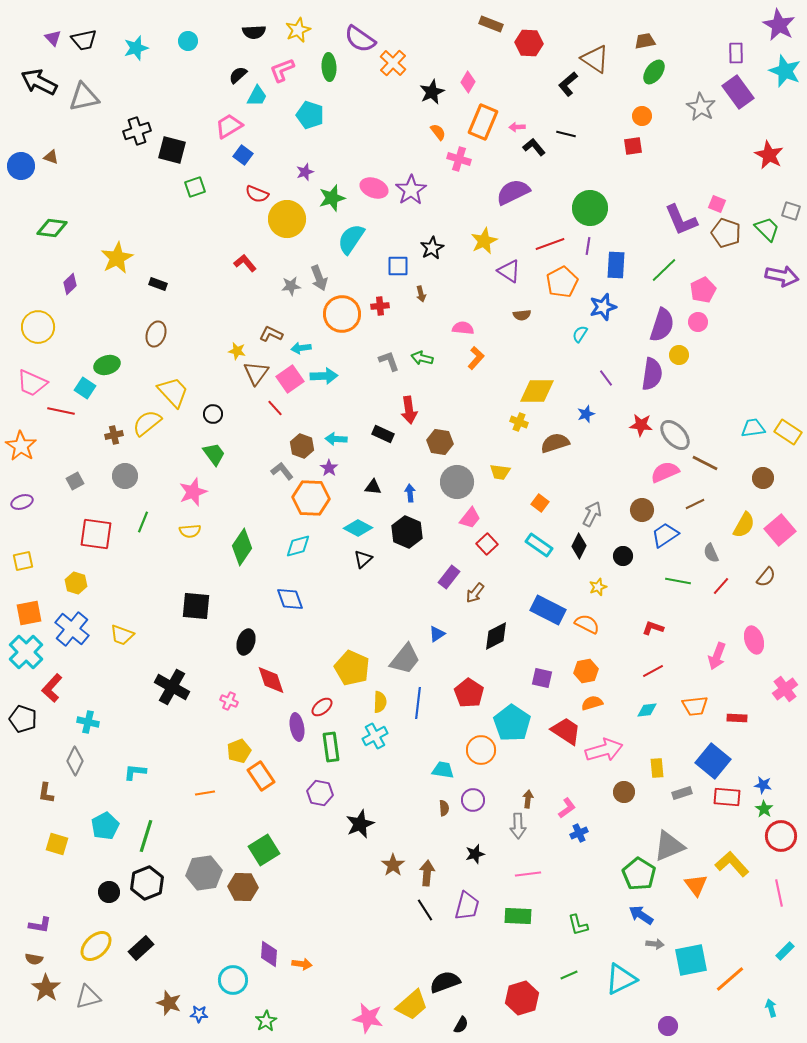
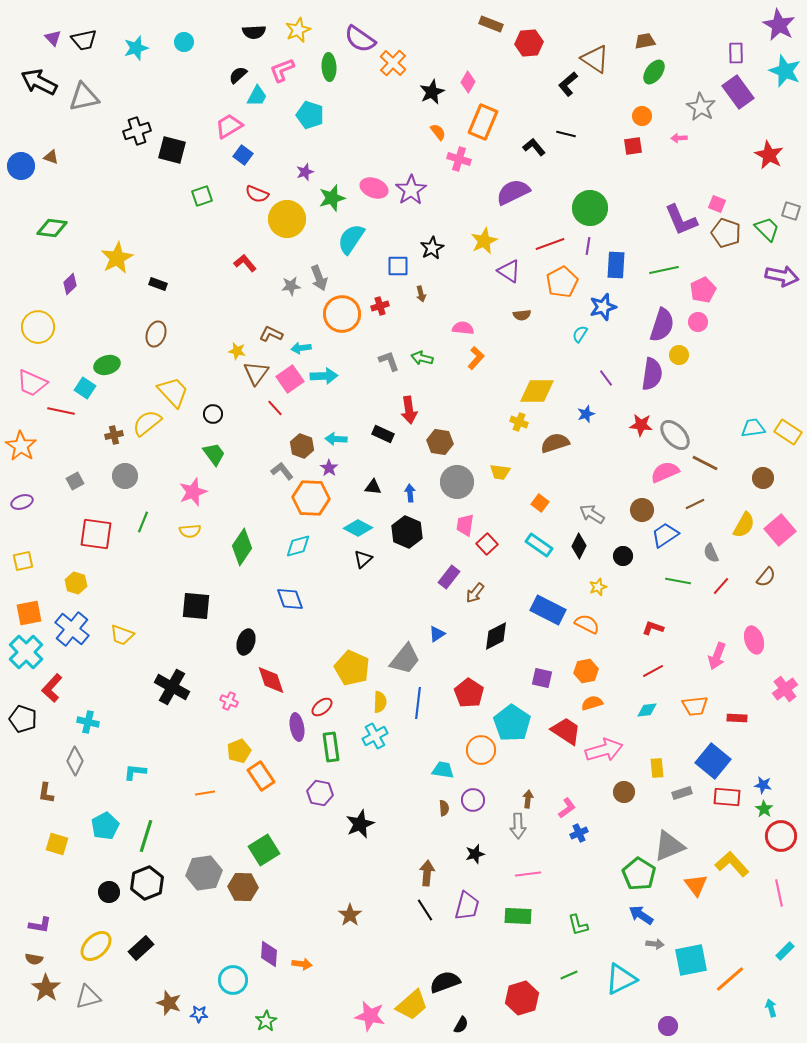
cyan circle at (188, 41): moved 4 px left, 1 px down
red hexagon at (529, 43): rotated 8 degrees counterclockwise
pink arrow at (517, 127): moved 162 px right, 11 px down
green square at (195, 187): moved 7 px right, 9 px down
green line at (664, 270): rotated 32 degrees clockwise
red cross at (380, 306): rotated 12 degrees counterclockwise
gray arrow at (592, 514): rotated 85 degrees counterclockwise
pink trapezoid at (470, 518): moved 5 px left, 7 px down; rotated 150 degrees clockwise
brown star at (393, 865): moved 43 px left, 50 px down
pink star at (368, 1018): moved 2 px right, 2 px up
